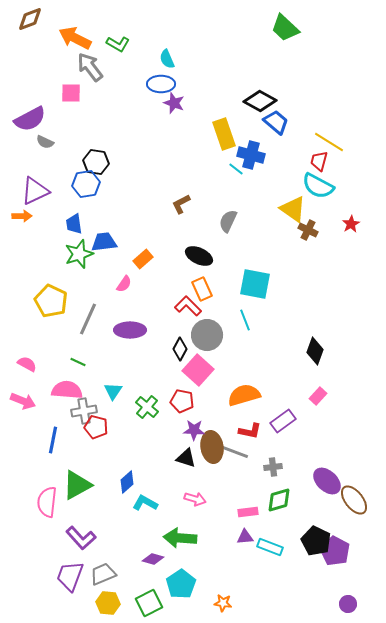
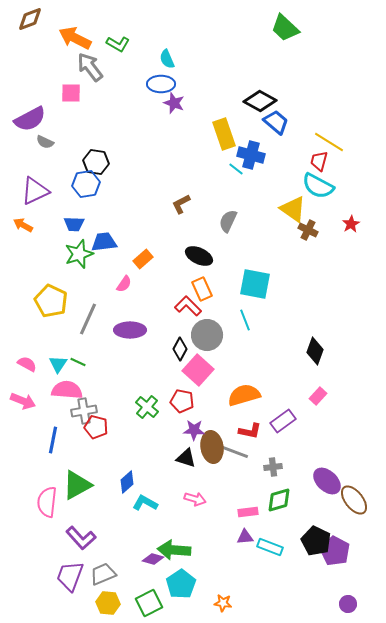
orange arrow at (22, 216): moved 1 px right, 9 px down; rotated 150 degrees counterclockwise
blue trapezoid at (74, 224): rotated 80 degrees counterclockwise
cyan triangle at (113, 391): moved 55 px left, 27 px up
green arrow at (180, 538): moved 6 px left, 12 px down
